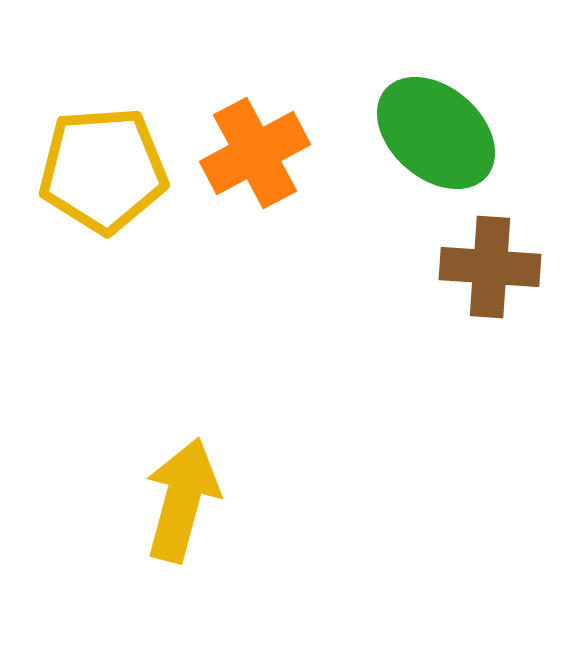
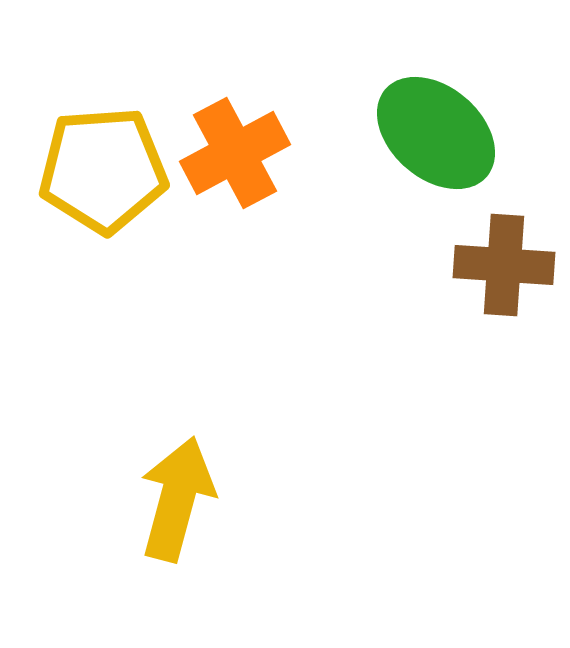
orange cross: moved 20 px left
brown cross: moved 14 px right, 2 px up
yellow arrow: moved 5 px left, 1 px up
